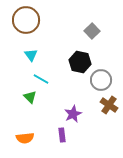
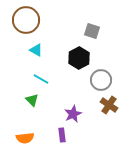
gray square: rotated 28 degrees counterclockwise
cyan triangle: moved 5 px right, 5 px up; rotated 24 degrees counterclockwise
black hexagon: moved 1 px left, 4 px up; rotated 20 degrees clockwise
green triangle: moved 2 px right, 3 px down
